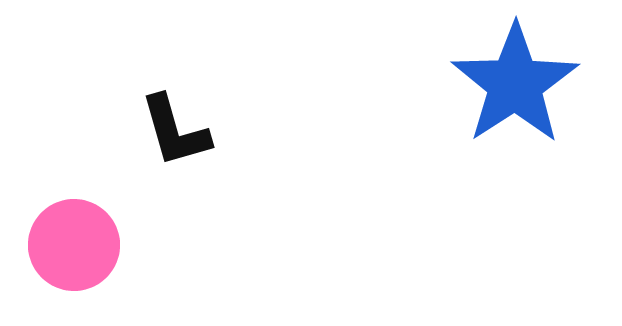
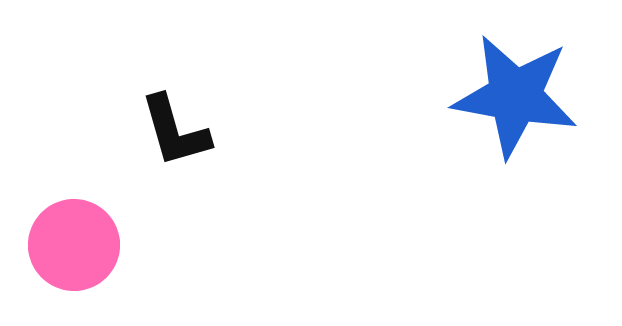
blue star: moved 12 px down; rotated 29 degrees counterclockwise
